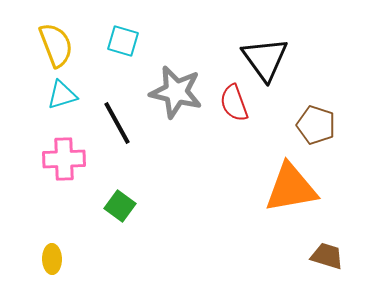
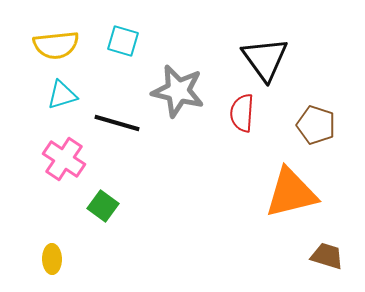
yellow semicircle: rotated 105 degrees clockwise
gray star: moved 2 px right, 1 px up
red semicircle: moved 8 px right, 10 px down; rotated 24 degrees clockwise
black line: rotated 45 degrees counterclockwise
pink cross: rotated 36 degrees clockwise
orange triangle: moved 5 px down; rotated 4 degrees counterclockwise
green square: moved 17 px left
